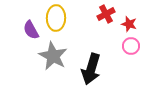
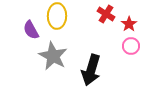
red cross: rotated 30 degrees counterclockwise
yellow ellipse: moved 1 px right, 2 px up
red star: rotated 21 degrees clockwise
black arrow: moved 1 px down
